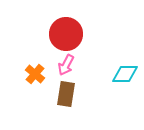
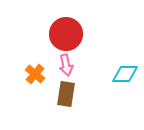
pink arrow: rotated 40 degrees counterclockwise
